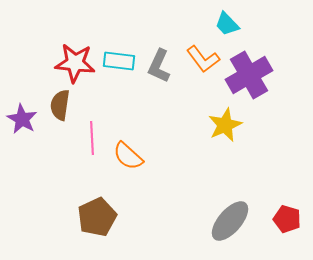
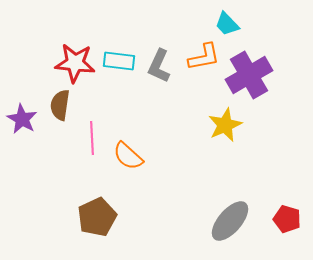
orange L-shape: moved 1 px right, 2 px up; rotated 64 degrees counterclockwise
